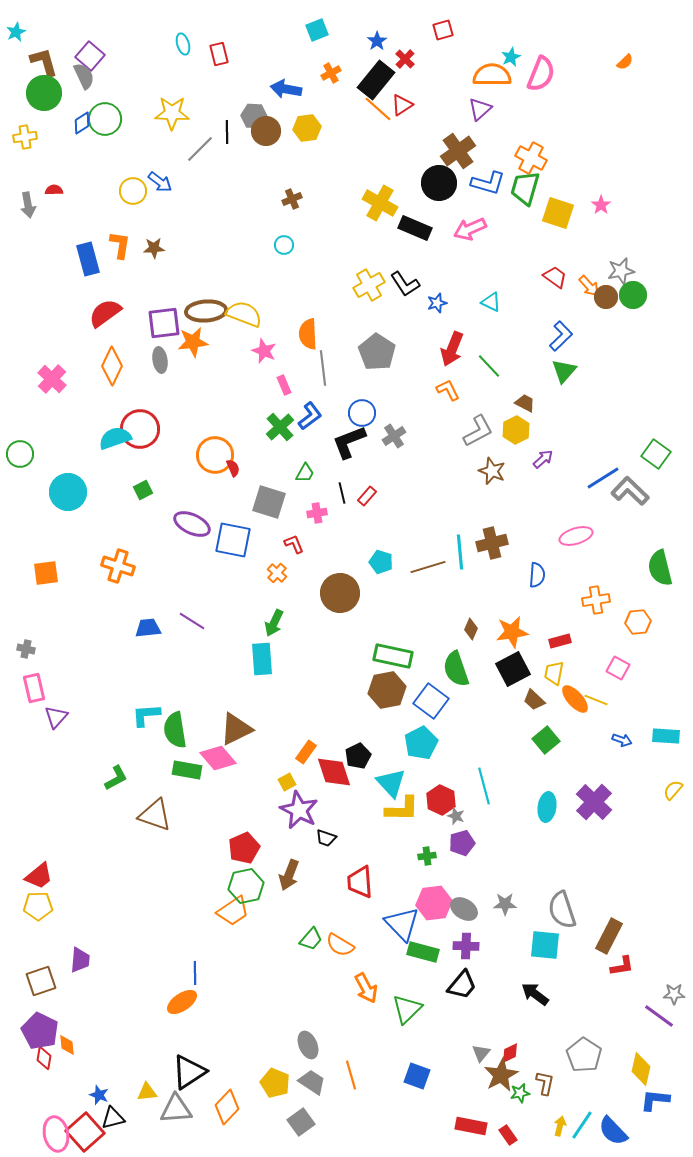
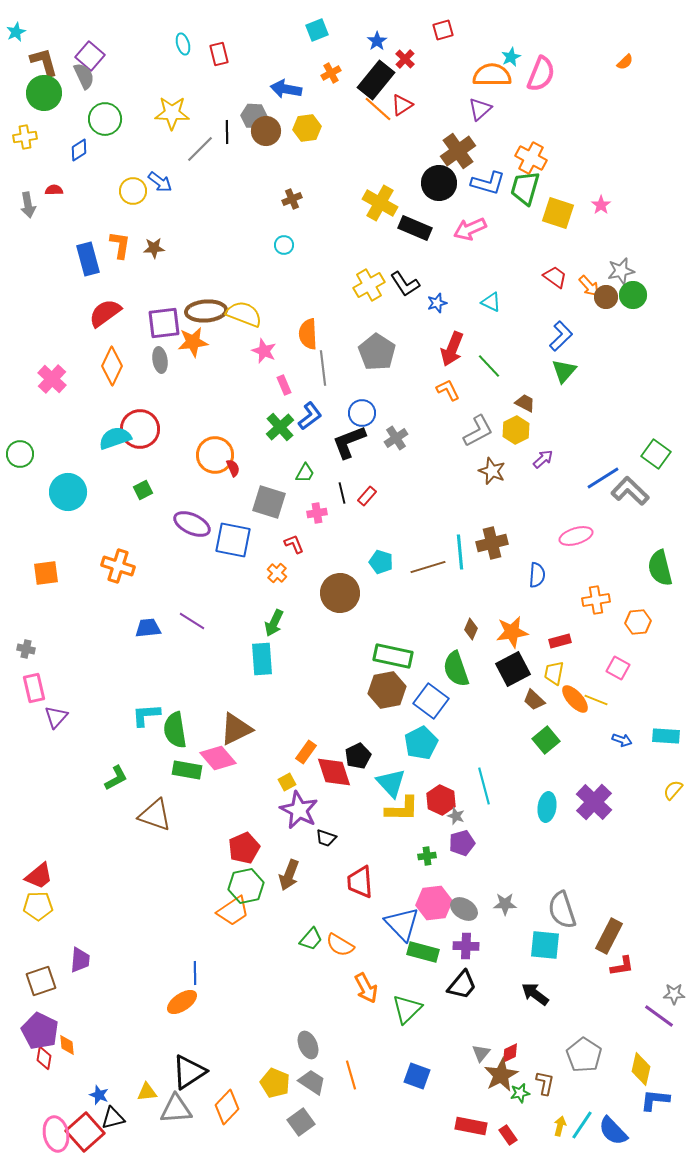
blue diamond at (82, 123): moved 3 px left, 27 px down
gray cross at (394, 436): moved 2 px right, 2 px down
